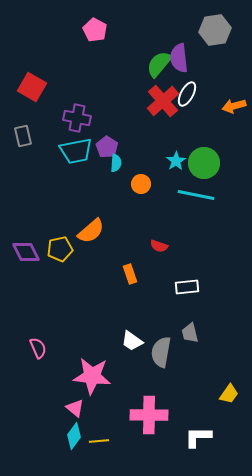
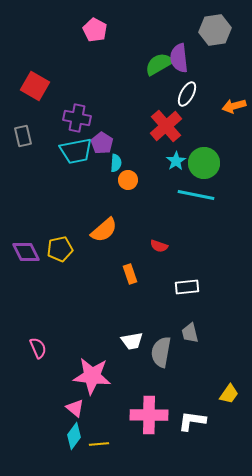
green semicircle: rotated 20 degrees clockwise
red square: moved 3 px right, 1 px up
red cross: moved 3 px right, 25 px down
purple pentagon: moved 5 px left, 4 px up
orange circle: moved 13 px left, 4 px up
orange semicircle: moved 13 px right, 1 px up
white trapezoid: rotated 45 degrees counterclockwise
white L-shape: moved 6 px left, 16 px up; rotated 8 degrees clockwise
yellow line: moved 3 px down
